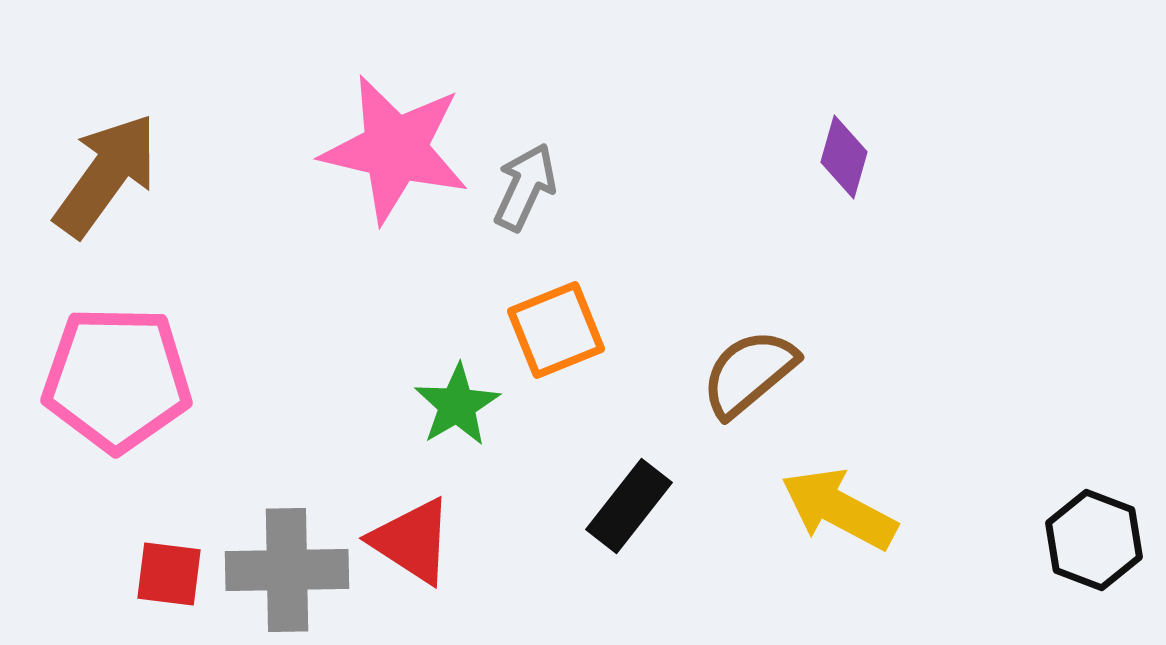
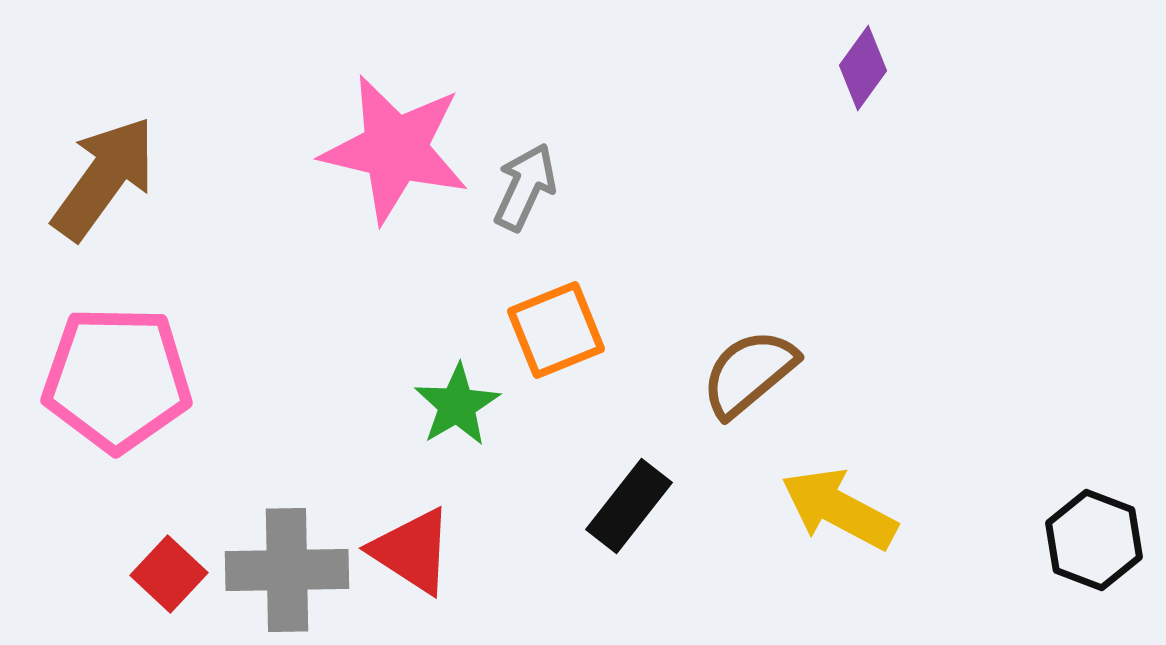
purple diamond: moved 19 px right, 89 px up; rotated 20 degrees clockwise
brown arrow: moved 2 px left, 3 px down
red triangle: moved 10 px down
red square: rotated 36 degrees clockwise
